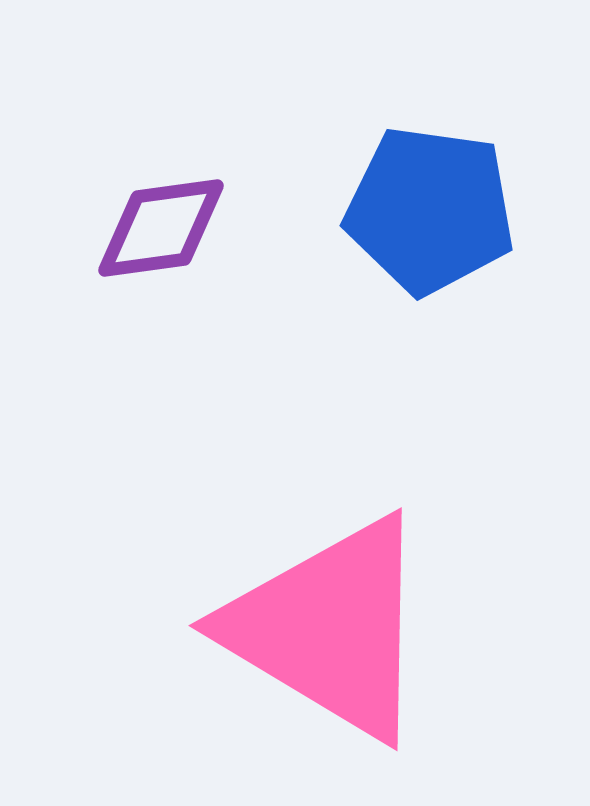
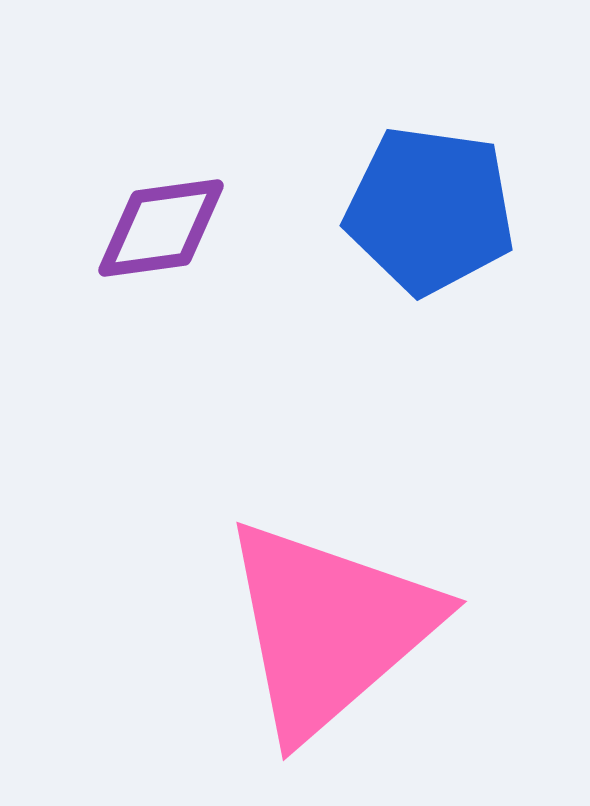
pink triangle: rotated 48 degrees clockwise
